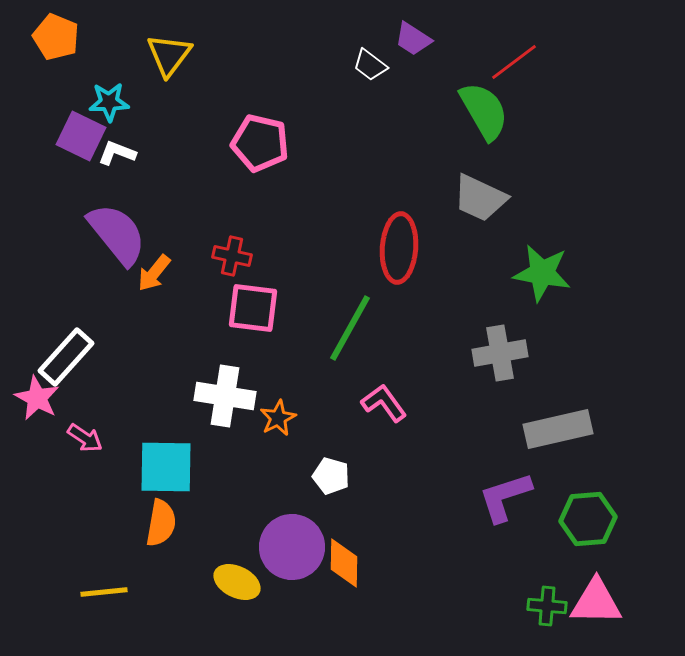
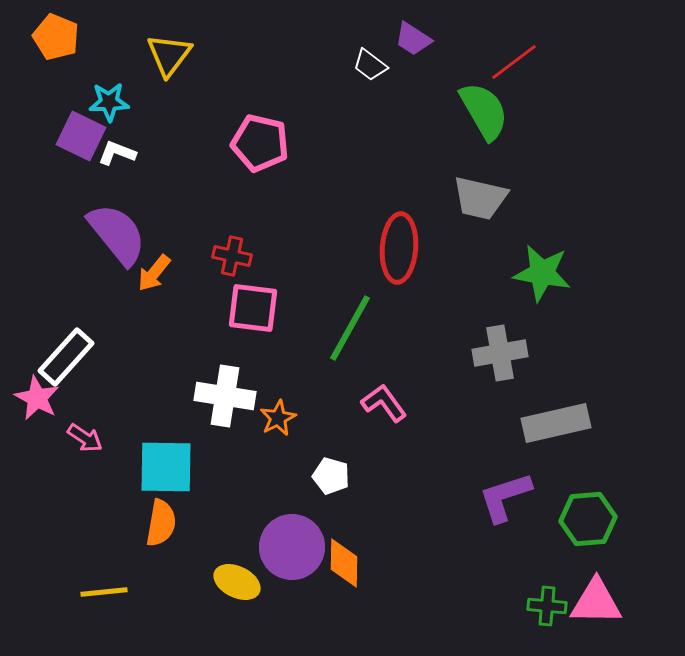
gray trapezoid: rotated 12 degrees counterclockwise
gray rectangle: moved 2 px left, 6 px up
